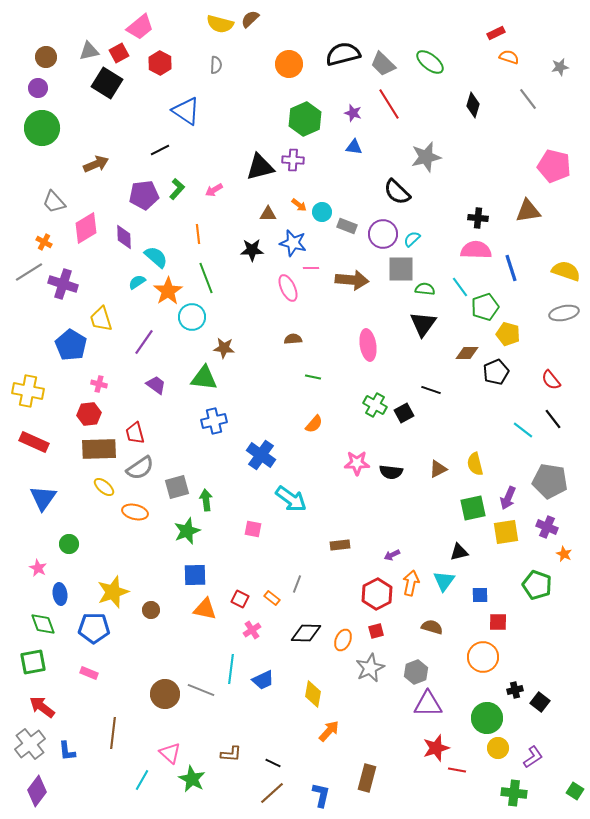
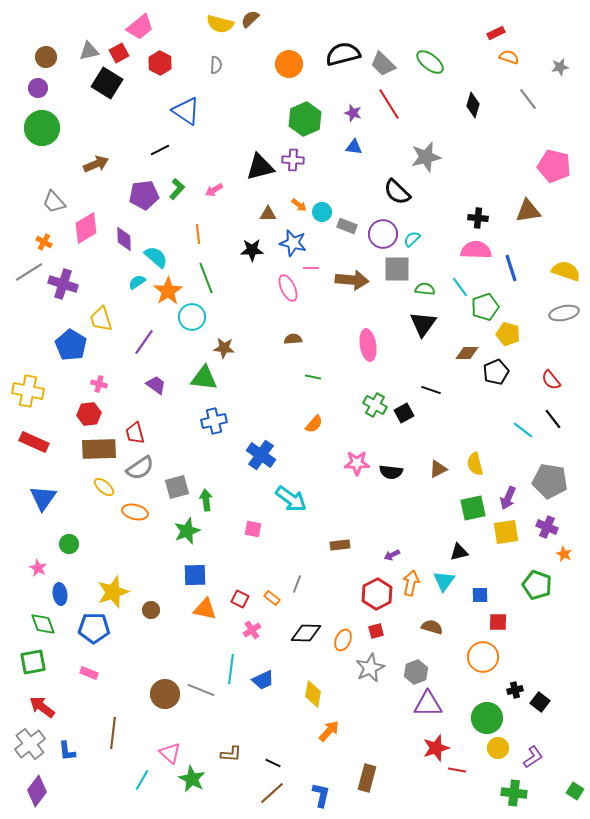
purple diamond at (124, 237): moved 2 px down
gray square at (401, 269): moved 4 px left
